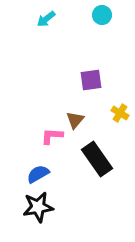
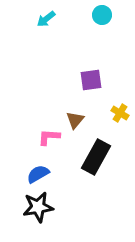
pink L-shape: moved 3 px left, 1 px down
black rectangle: moved 1 px left, 2 px up; rotated 64 degrees clockwise
